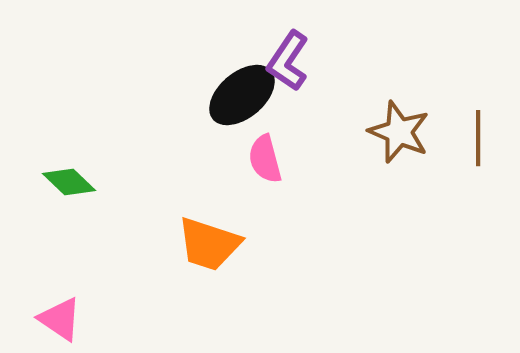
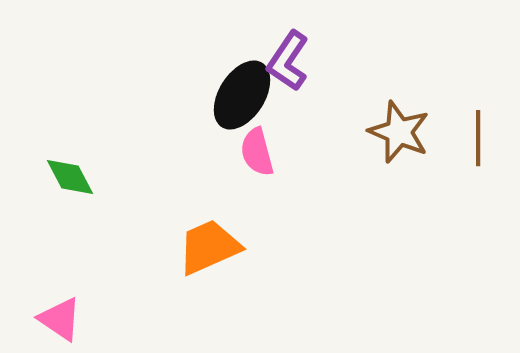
black ellipse: rotated 18 degrees counterclockwise
pink semicircle: moved 8 px left, 7 px up
green diamond: moved 1 px right, 5 px up; rotated 18 degrees clockwise
orange trapezoid: moved 3 px down; rotated 138 degrees clockwise
